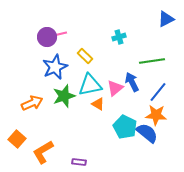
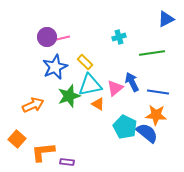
pink line: moved 3 px right, 4 px down
yellow rectangle: moved 6 px down
green line: moved 8 px up
blue line: rotated 60 degrees clockwise
green star: moved 5 px right
orange arrow: moved 1 px right, 2 px down
orange L-shape: rotated 25 degrees clockwise
purple rectangle: moved 12 px left
